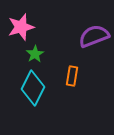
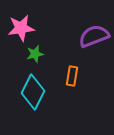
pink star: moved 1 px down; rotated 8 degrees clockwise
green star: rotated 18 degrees clockwise
cyan diamond: moved 4 px down
